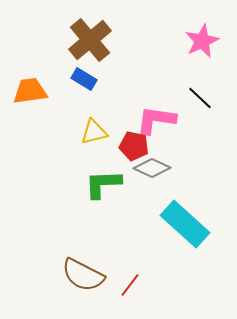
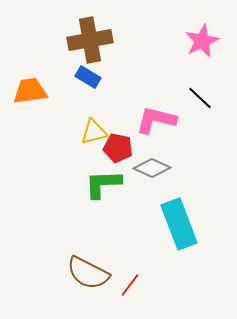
brown cross: rotated 30 degrees clockwise
blue rectangle: moved 4 px right, 2 px up
pink L-shape: rotated 6 degrees clockwise
red pentagon: moved 16 px left, 2 px down
cyan rectangle: moved 6 px left; rotated 27 degrees clockwise
brown semicircle: moved 5 px right, 2 px up
